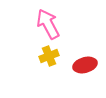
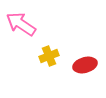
pink arrow: moved 27 px left; rotated 28 degrees counterclockwise
